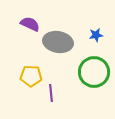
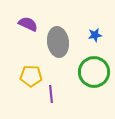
purple semicircle: moved 2 px left
blue star: moved 1 px left
gray ellipse: rotated 72 degrees clockwise
purple line: moved 1 px down
